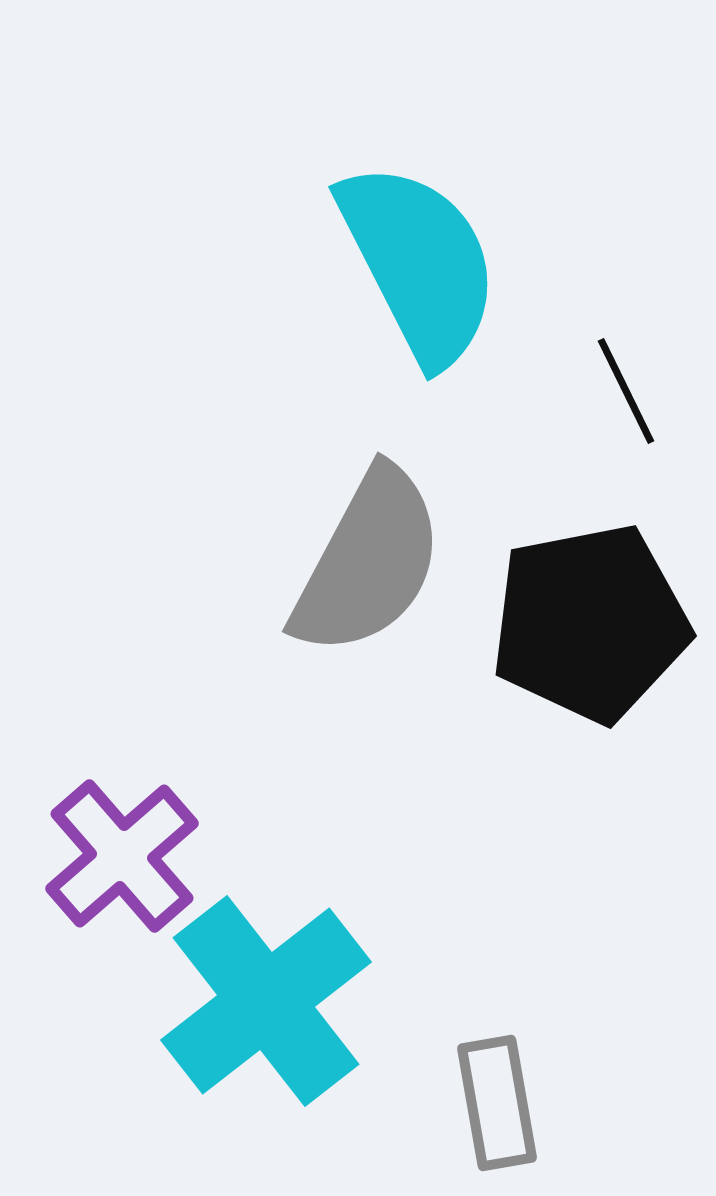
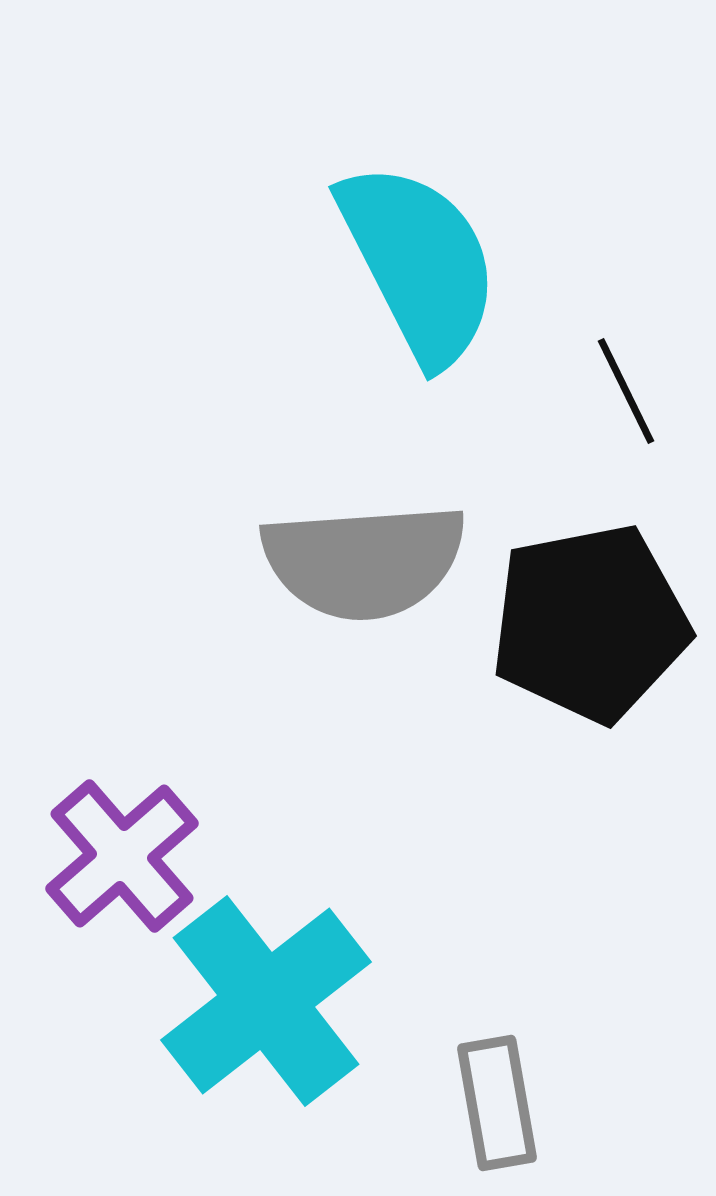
gray semicircle: moved 4 px left, 1 px up; rotated 58 degrees clockwise
